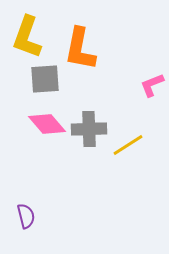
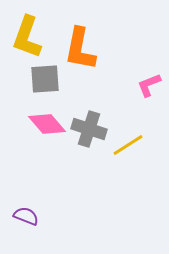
pink L-shape: moved 3 px left
gray cross: rotated 20 degrees clockwise
purple semicircle: rotated 55 degrees counterclockwise
